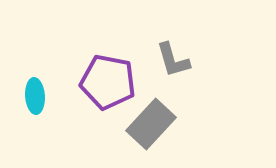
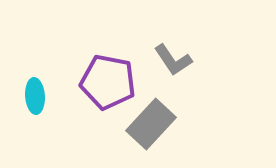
gray L-shape: rotated 18 degrees counterclockwise
